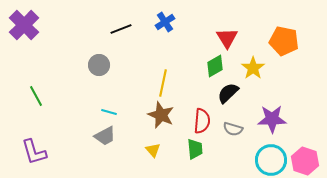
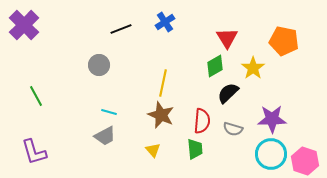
cyan circle: moved 6 px up
